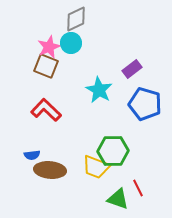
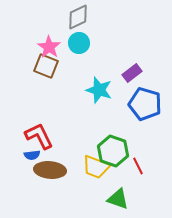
gray diamond: moved 2 px right, 2 px up
cyan circle: moved 8 px right
pink star: rotated 15 degrees counterclockwise
purple rectangle: moved 4 px down
cyan star: rotated 12 degrees counterclockwise
red L-shape: moved 7 px left, 26 px down; rotated 20 degrees clockwise
green hexagon: rotated 20 degrees clockwise
red line: moved 22 px up
